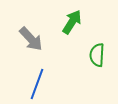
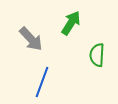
green arrow: moved 1 px left, 1 px down
blue line: moved 5 px right, 2 px up
